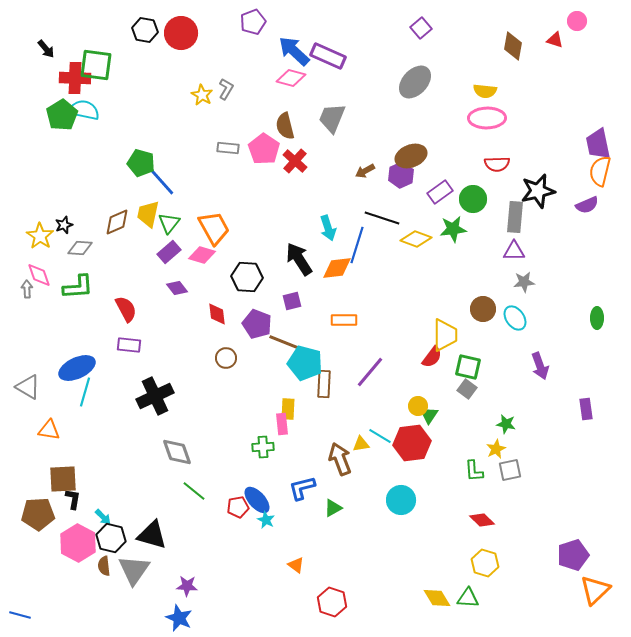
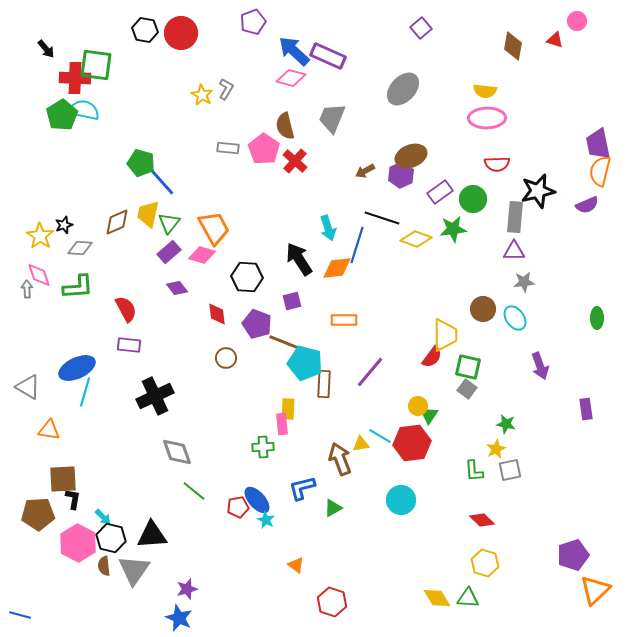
gray ellipse at (415, 82): moved 12 px left, 7 px down
black triangle at (152, 535): rotated 20 degrees counterclockwise
purple star at (187, 586): moved 3 px down; rotated 20 degrees counterclockwise
